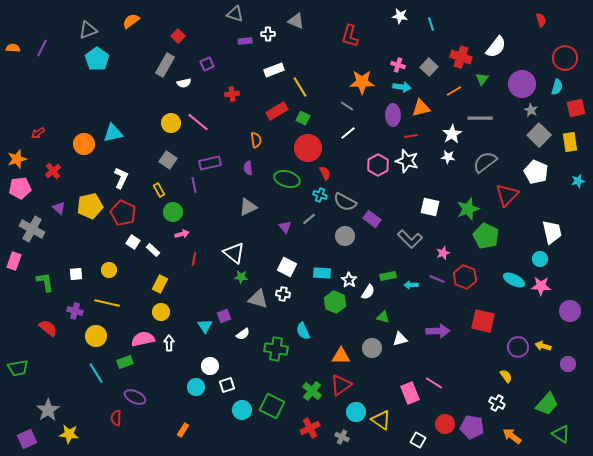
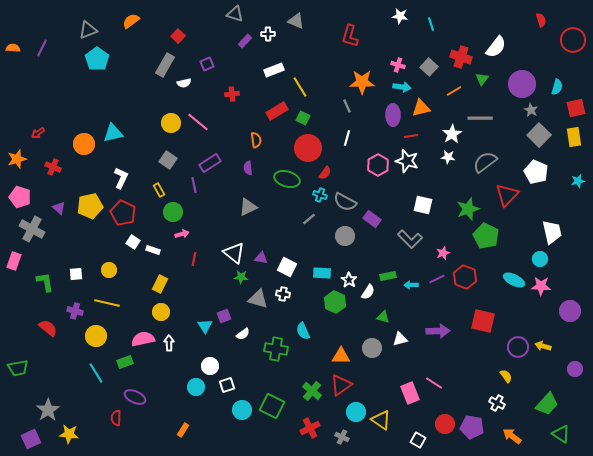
purple rectangle at (245, 41): rotated 40 degrees counterclockwise
red circle at (565, 58): moved 8 px right, 18 px up
gray line at (347, 106): rotated 32 degrees clockwise
white line at (348, 133): moved 1 px left, 5 px down; rotated 35 degrees counterclockwise
yellow rectangle at (570, 142): moved 4 px right, 5 px up
purple rectangle at (210, 163): rotated 20 degrees counterclockwise
red cross at (53, 171): moved 4 px up; rotated 28 degrees counterclockwise
red semicircle at (325, 173): rotated 64 degrees clockwise
pink pentagon at (20, 188): moved 9 px down; rotated 25 degrees clockwise
white square at (430, 207): moved 7 px left, 2 px up
purple triangle at (285, 227): moved 24 px left, 31 px down; rotated 40 degrees counterclockwise
white rectangle at (153, 250): rotated 24 degrees counterclockwise
purple line at (437, 279): rotated 49 degrees counterclockwise
purple circle at (568, 364): moved 7 px right, 5 px down
purple square at (27, 439): moved 4 px right
